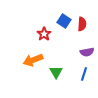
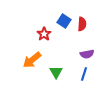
purple semicircle: moved 2 px down
orange arrow: moved 1 px left; rotated 18 degrees counterclockwise
